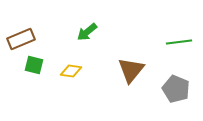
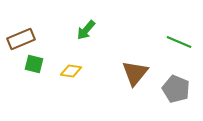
green arrow: moved 1 px left, 2 px up; rotated 10 degrees counterclockwise
green line: rotated 30 degrees clockwise
green square: moved 1 px up
brown triangle: moved 4 px right, 3 px down
